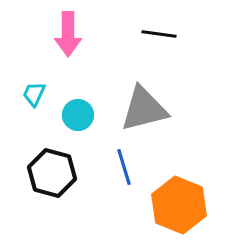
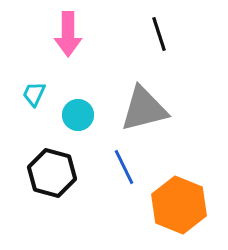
black line: rotated 64 degrees clockwise
blue line: rotated 9 degrees counterclockwise
